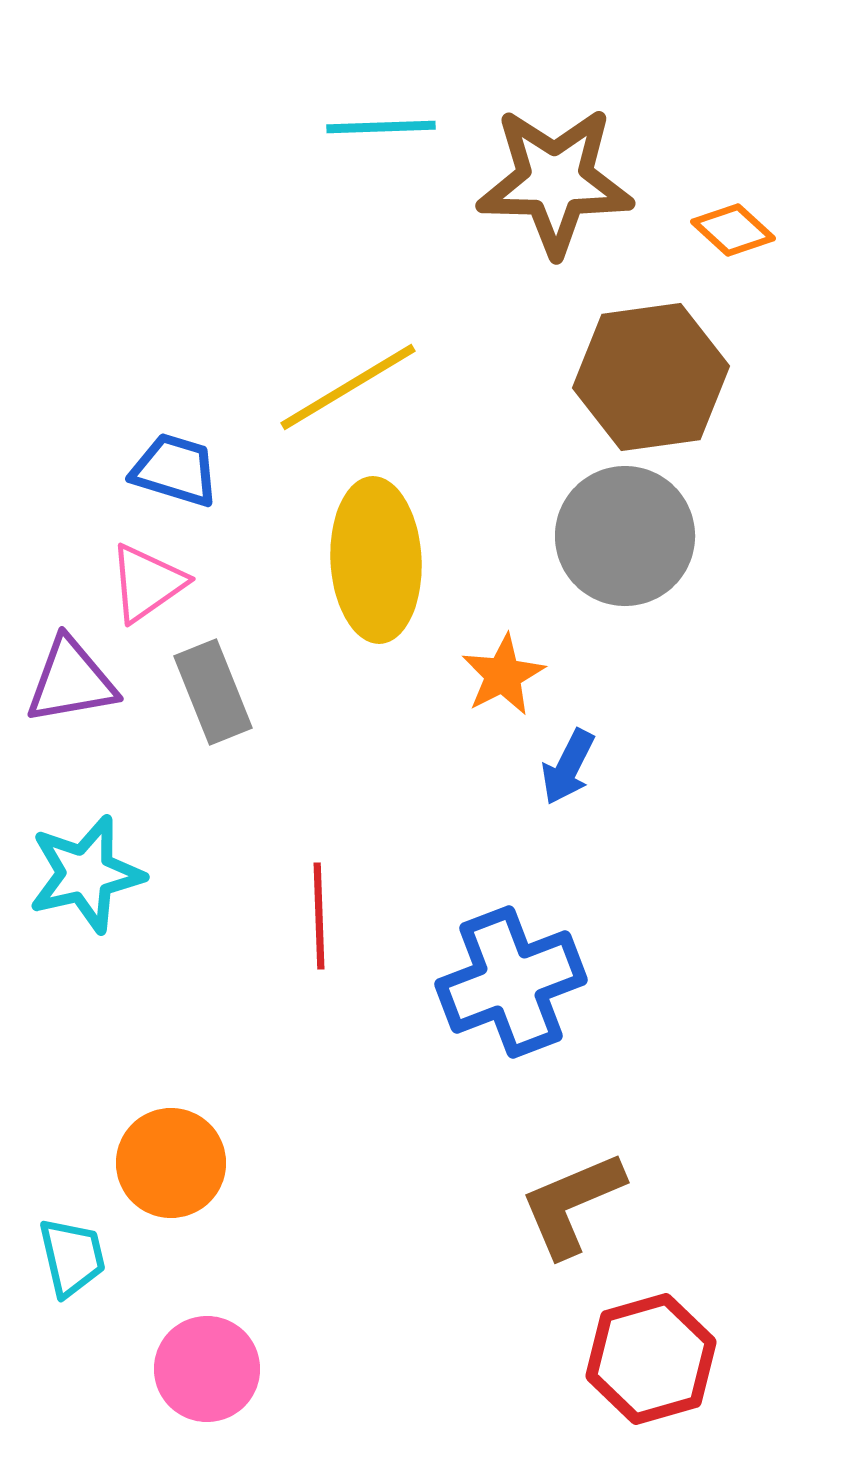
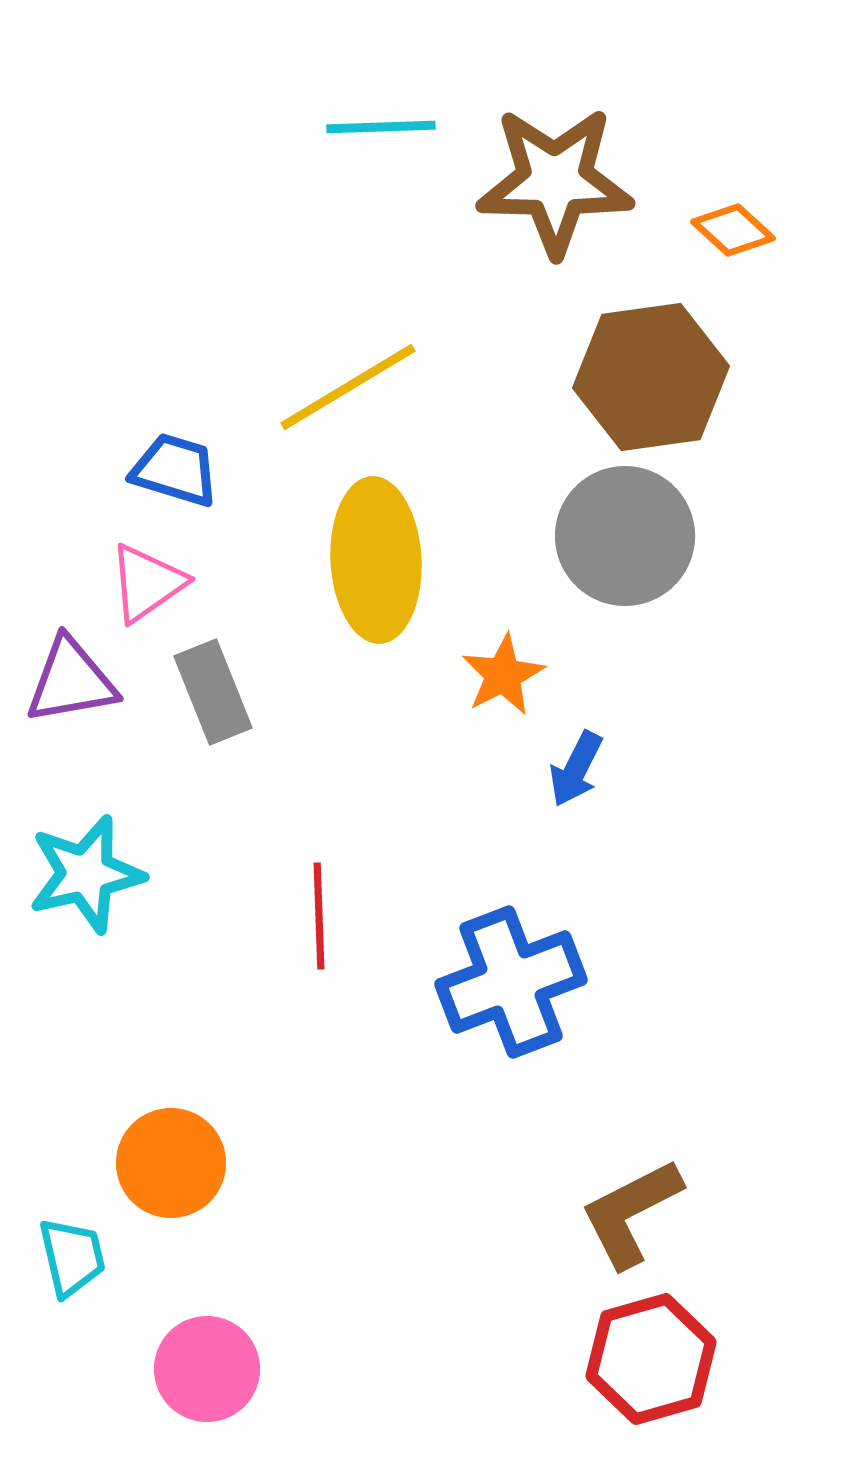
blue arrow: moved 8 px right, 2 px down
brown L-shape: moved 59 px right, 9 px down; rotated 4 degrees counterclockwise
